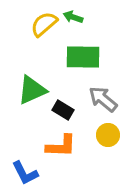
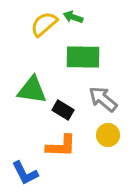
green triangle: rotated 32 degrees clockwise
